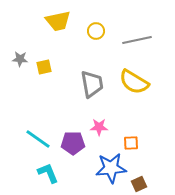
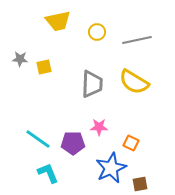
yellow circle: moved 1 px right, 1 px down
gray trapezoid: rotated 12 degrees clockwise
orange square: rotated 28 degrees clockwise
blue star: rotated 20 degrees counterclockwise
brown square: moved 1 px right; rotated 14 degrees clockwise
